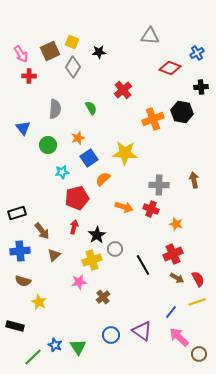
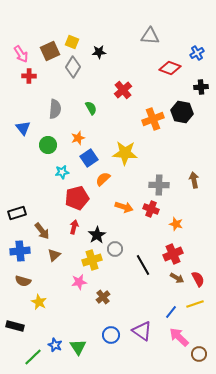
yellow line at (197, 302): moved 2 px left, 2 px down
